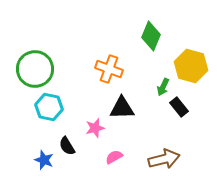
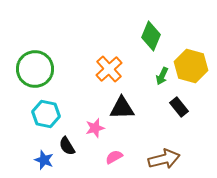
orange cross: rotated 28 degrees clockwise
green arrow: moved 1 px left, 11 px up
cyan hexagon: moved 3 px left, 7 px down
